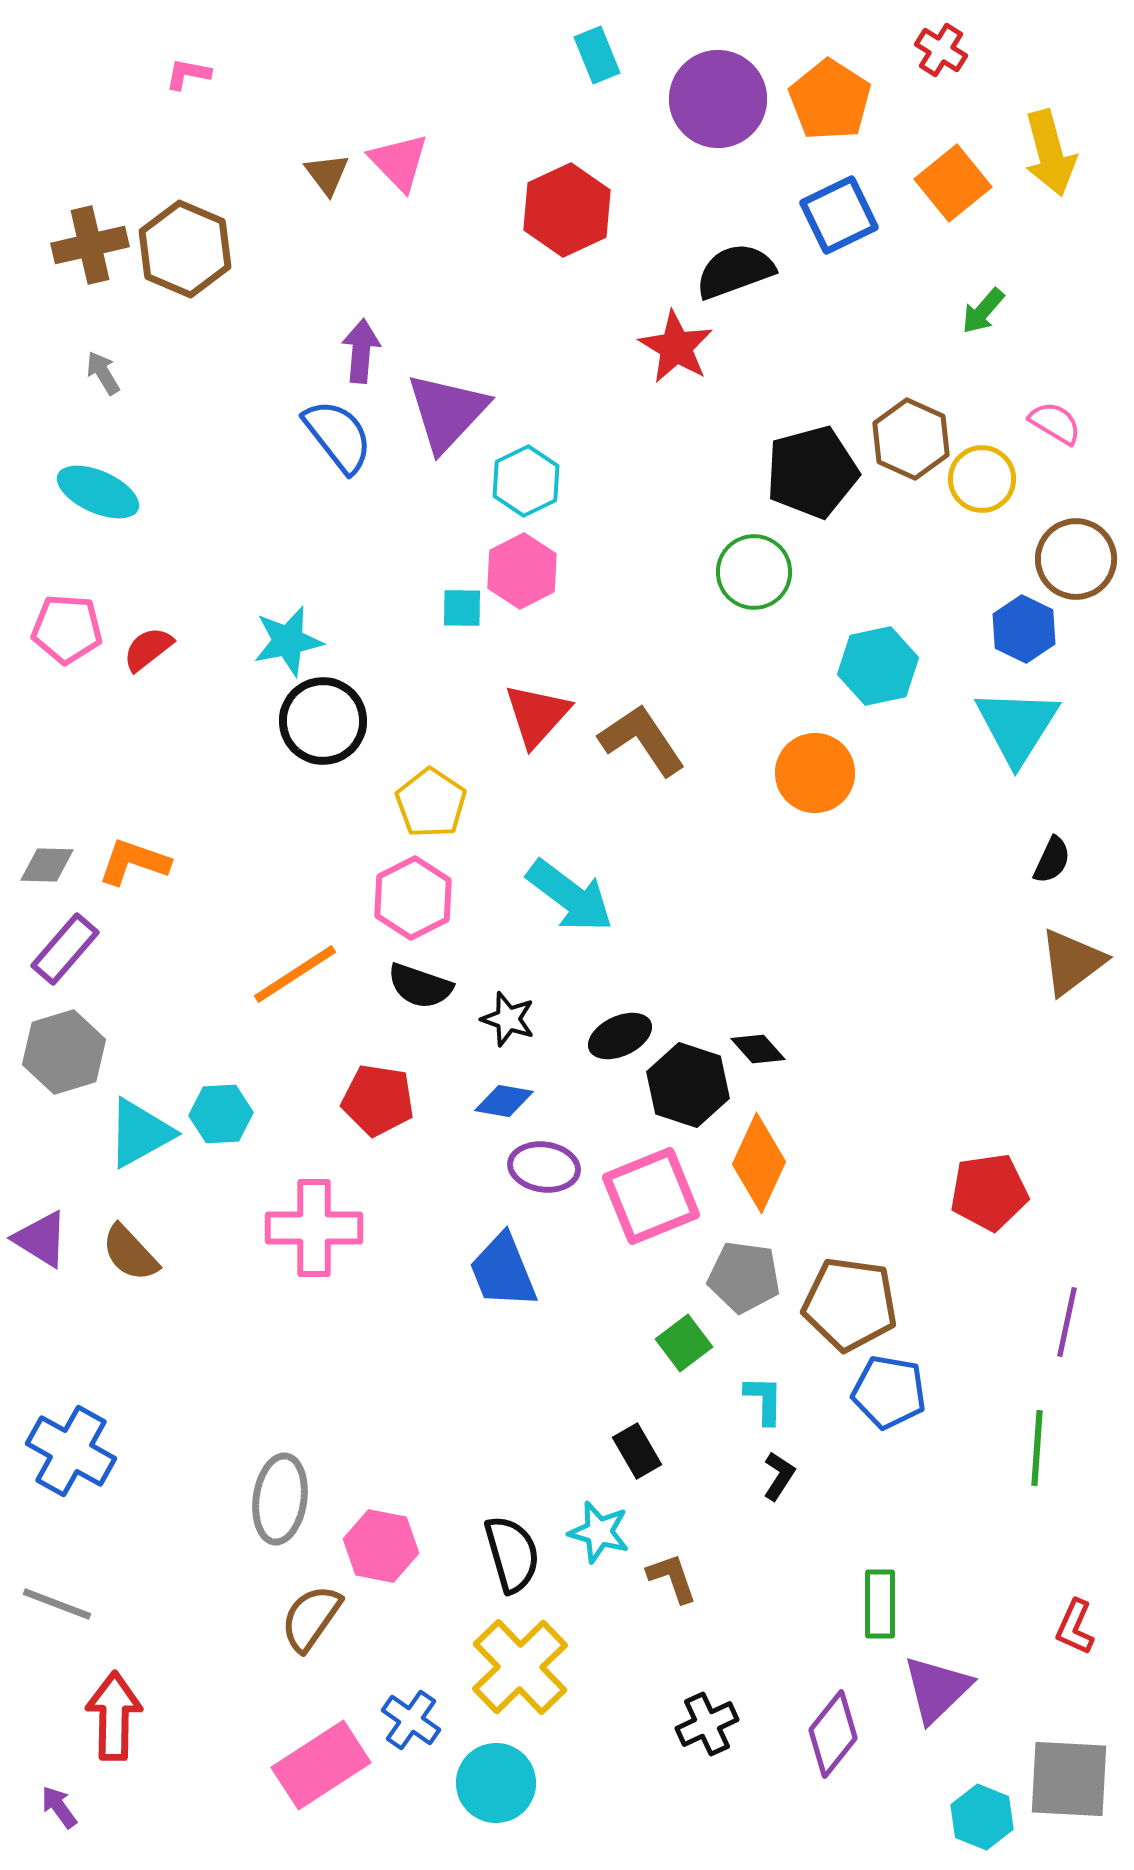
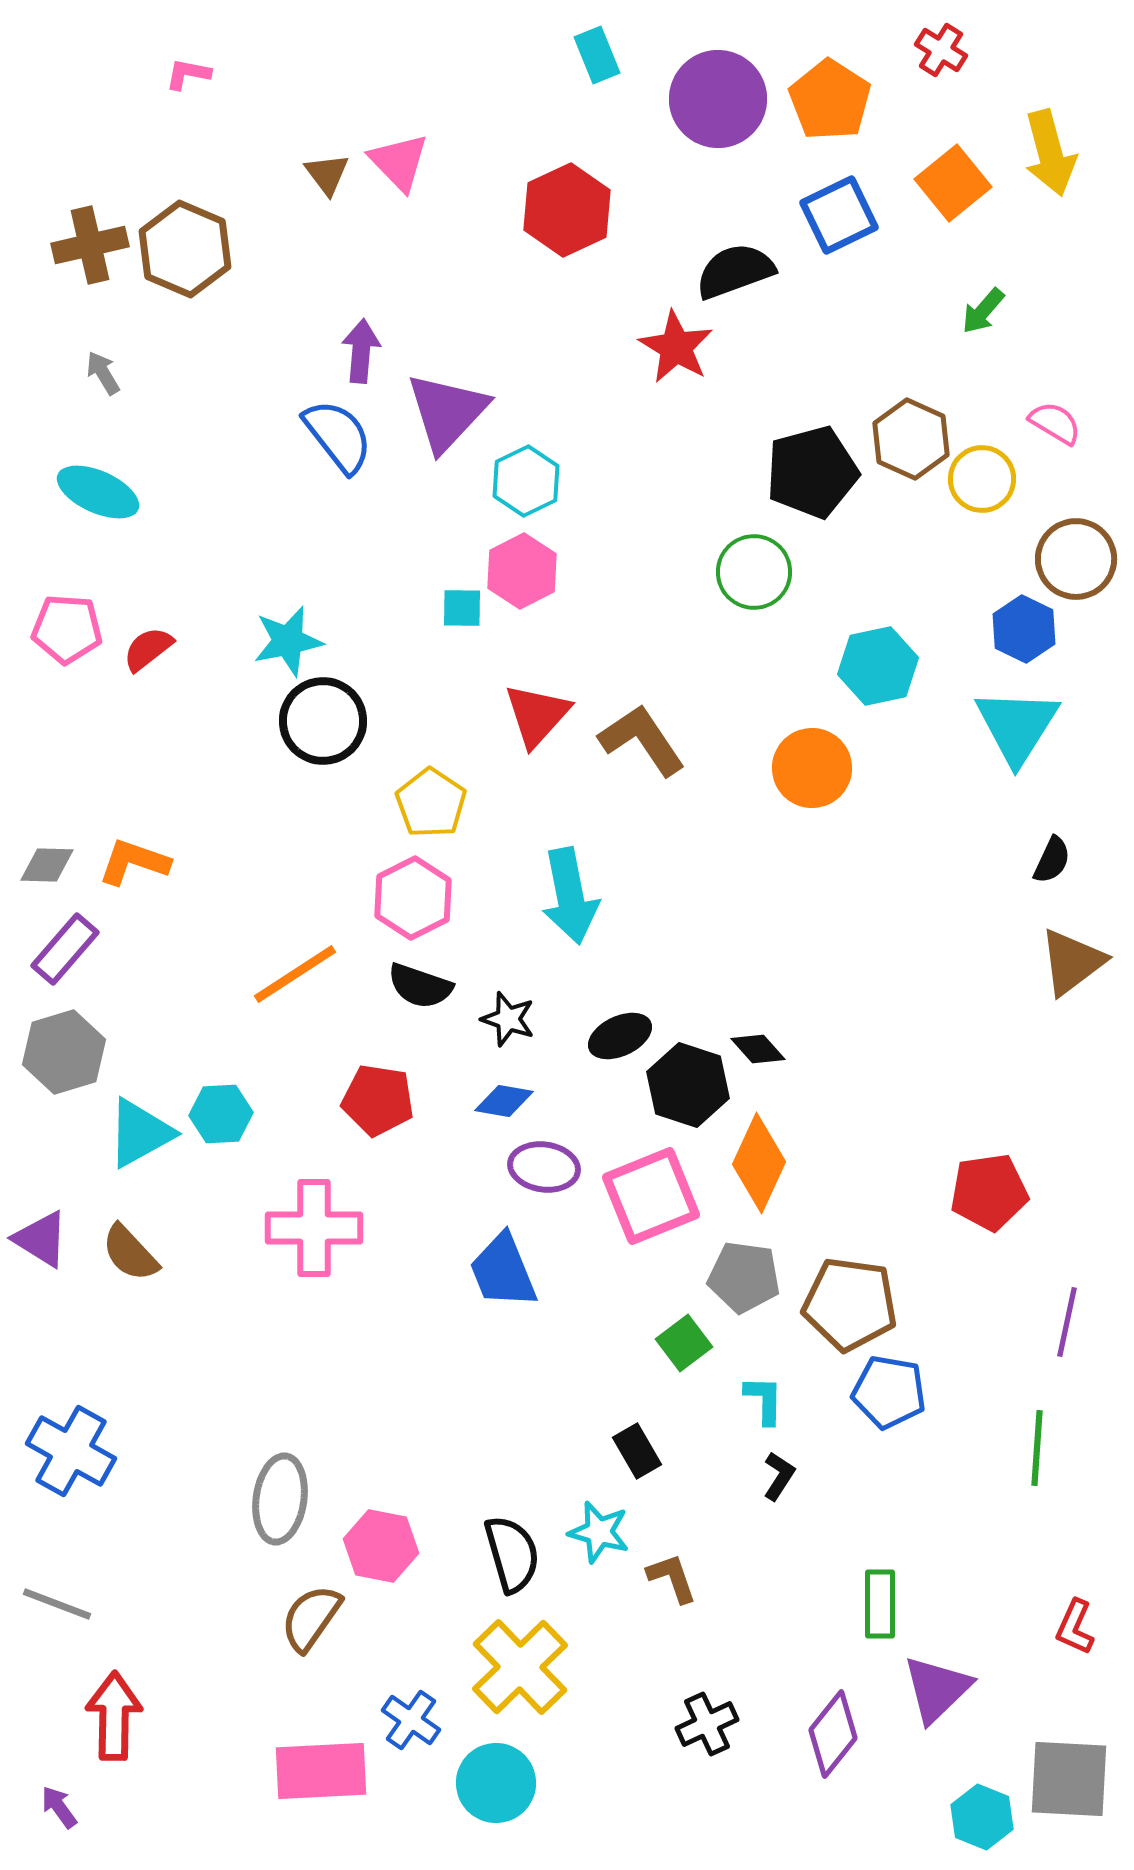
orange circle at (815, 773): moved 3 px left, 5 px up
cyan arrow at (570, 896): rotated 42 degrees clockwise
pink rectangle at (321, 1765): moved 6 px down; rotated 30 degrees clockwise
